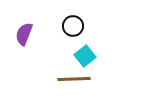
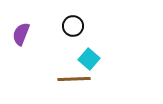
purple semicircle: moved 3 px left
cyan square: moved 4 px right, 3 px down; rotated 10 degrees counterclockwise
